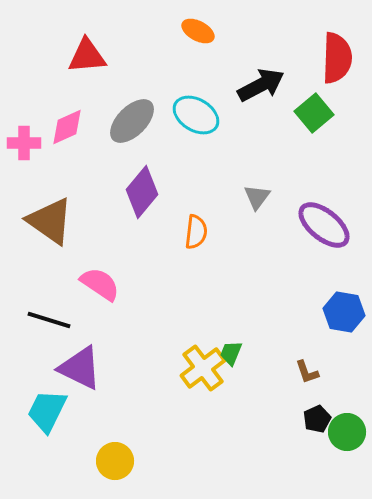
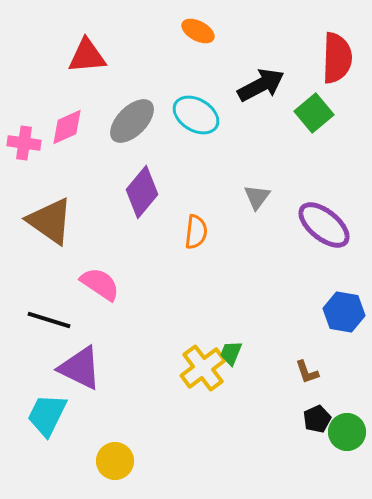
pink cross: rotated 8 degrees clockwise
cyan trapezoid: moved 4 px down
